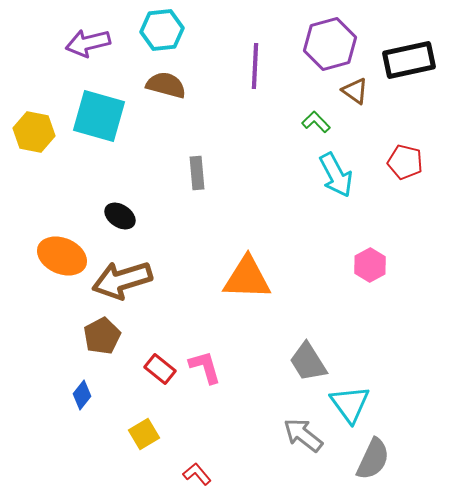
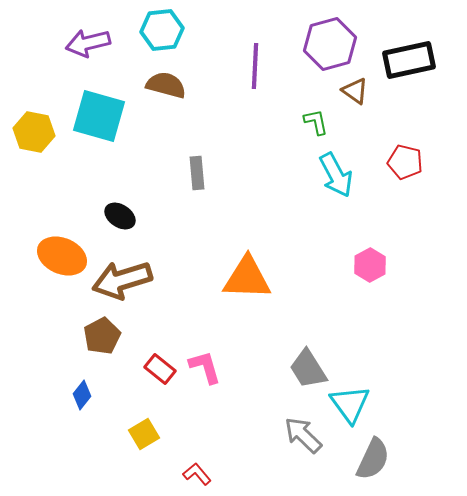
green L-shape: rotated 32 degrees clockwise
gray trapezoid: moved 7 px down
gray arrow: rotated 6 degrees clockwise
